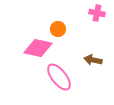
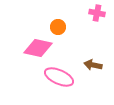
orange circle: moved 2 px up
brown arrow: moved 5 px down
pink ellipse: rotated 28 degrees counterclockwise
